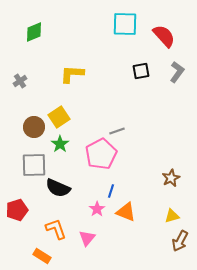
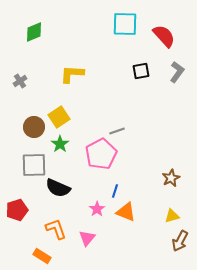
blue line: moved 4 px right
